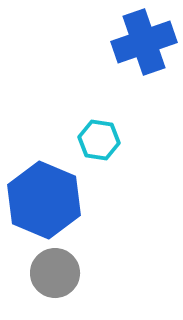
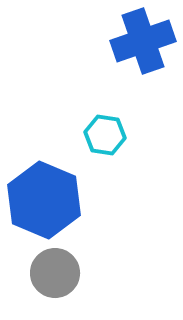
blue cross: moved 1 px left, 1 px up
cyan hexagon: moved 6 px right, 5 px up
